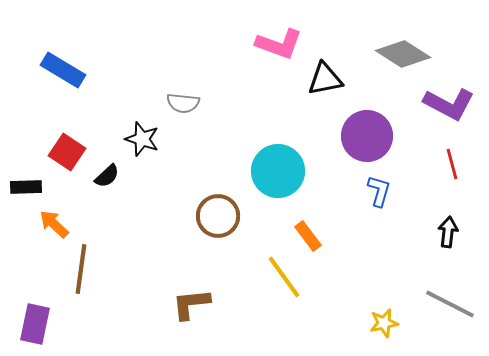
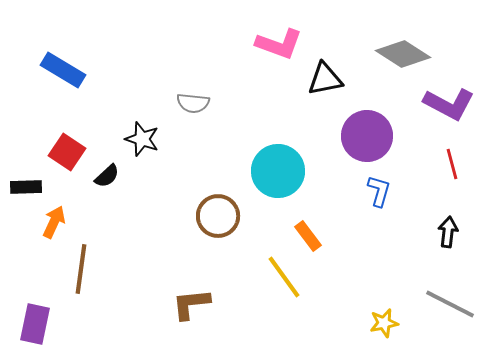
gray semicircle: moved 10 px right
orange arrow: moved 2 px up; rotated 72 degrees clockwise
